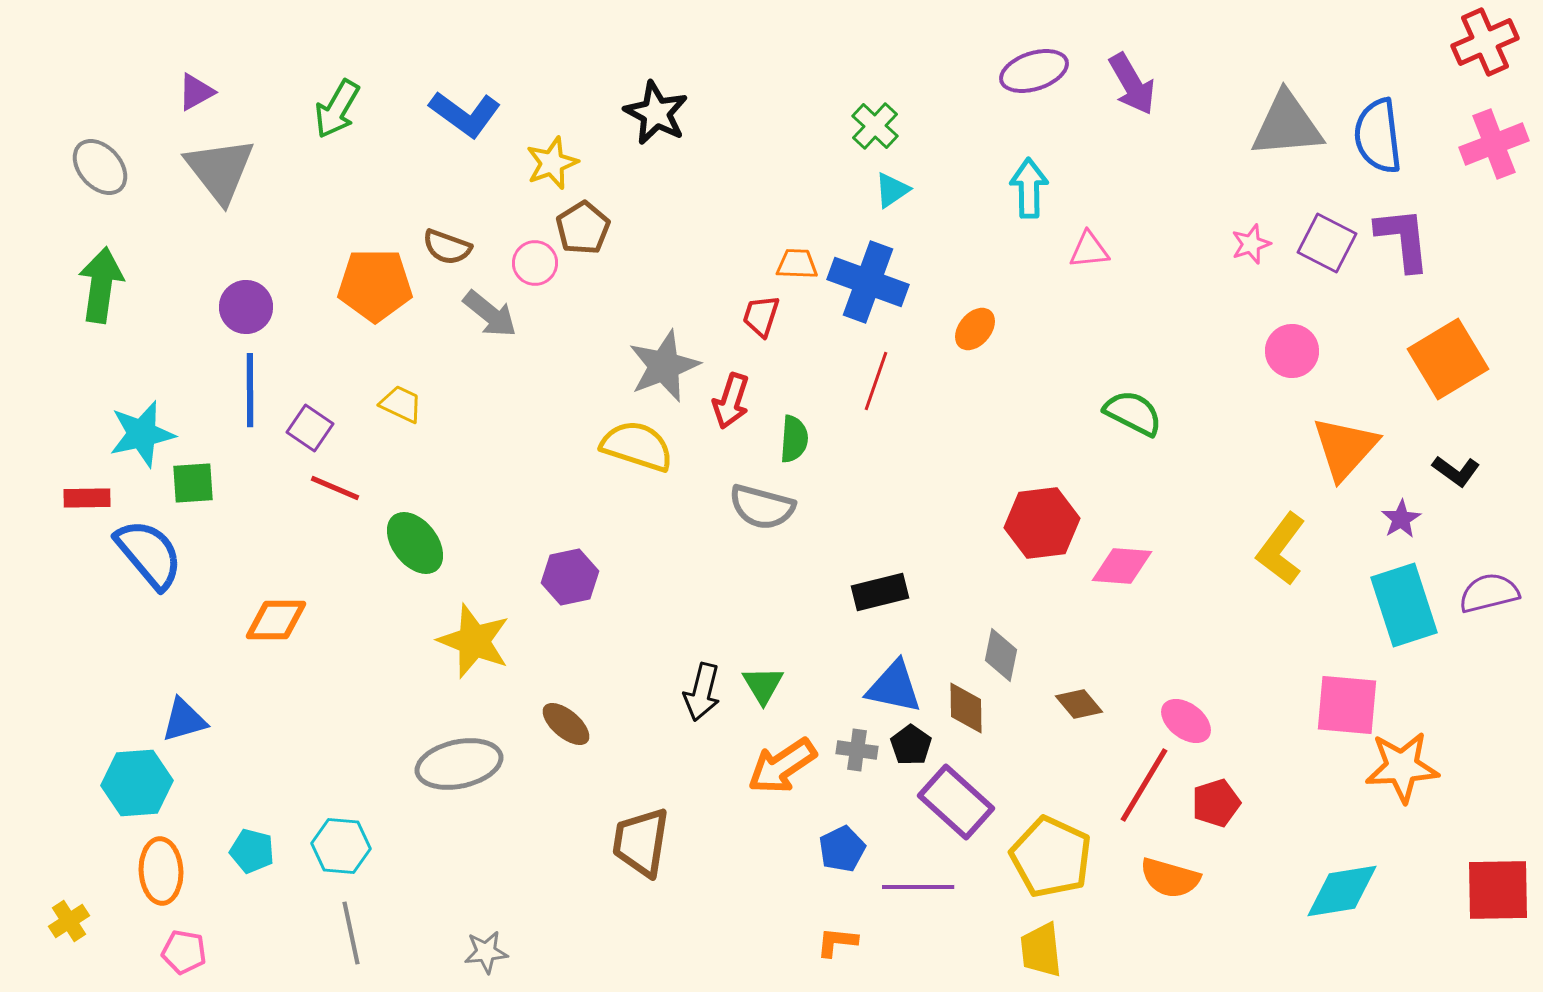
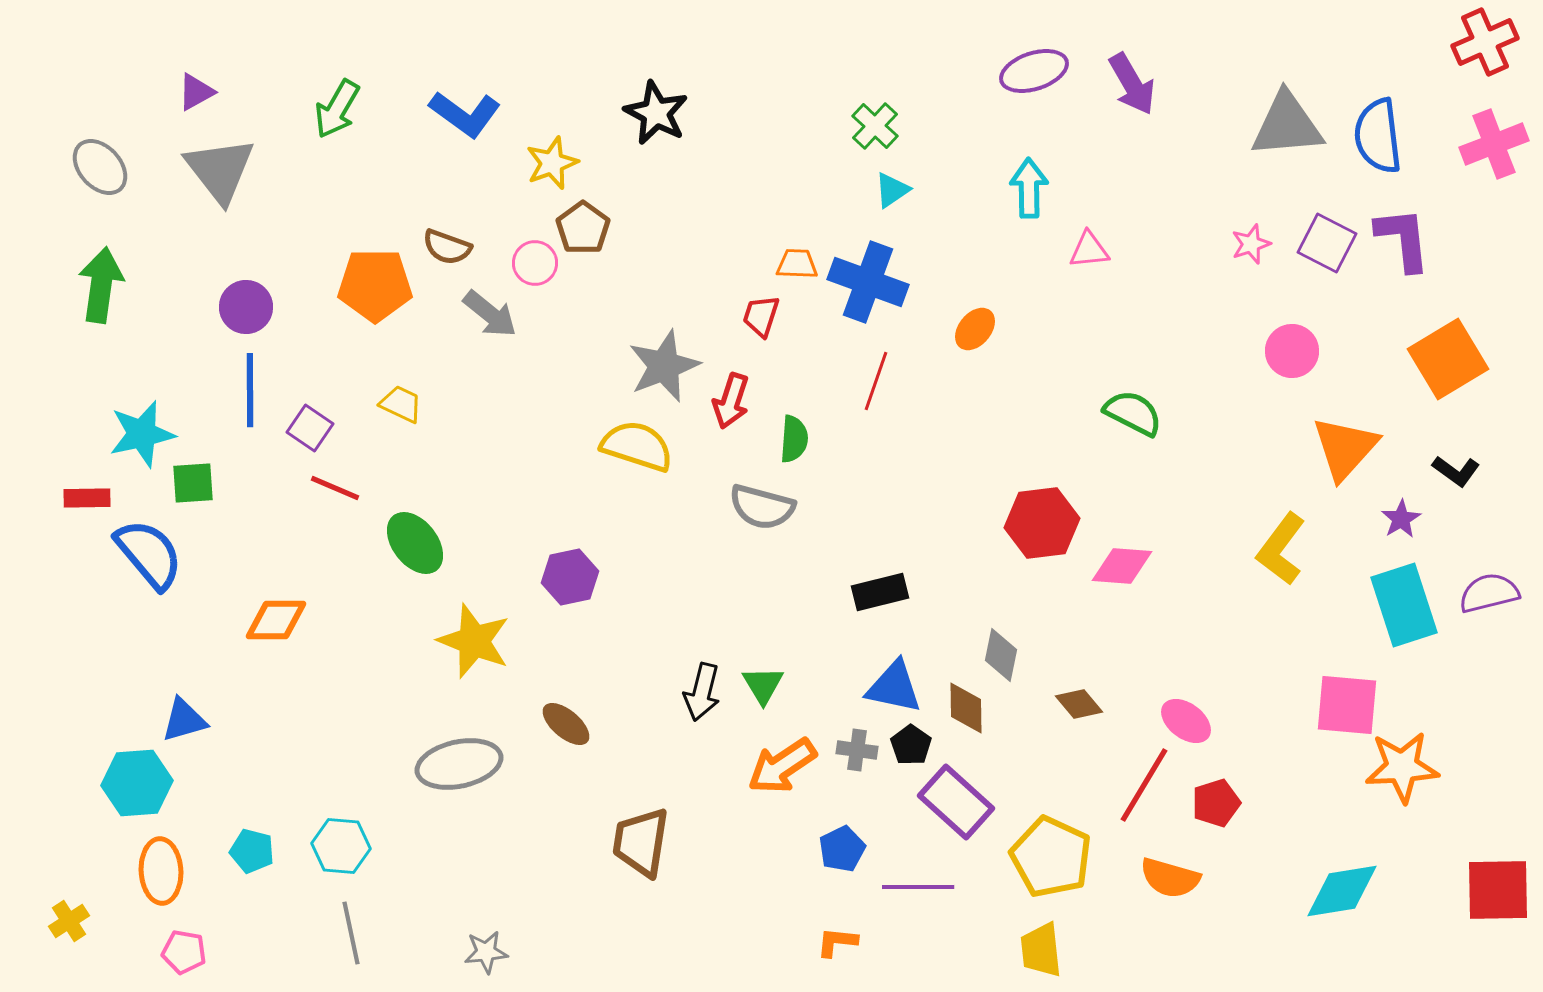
brown pentagon at (583, 228): rotated 4 degrees counterclockwise
